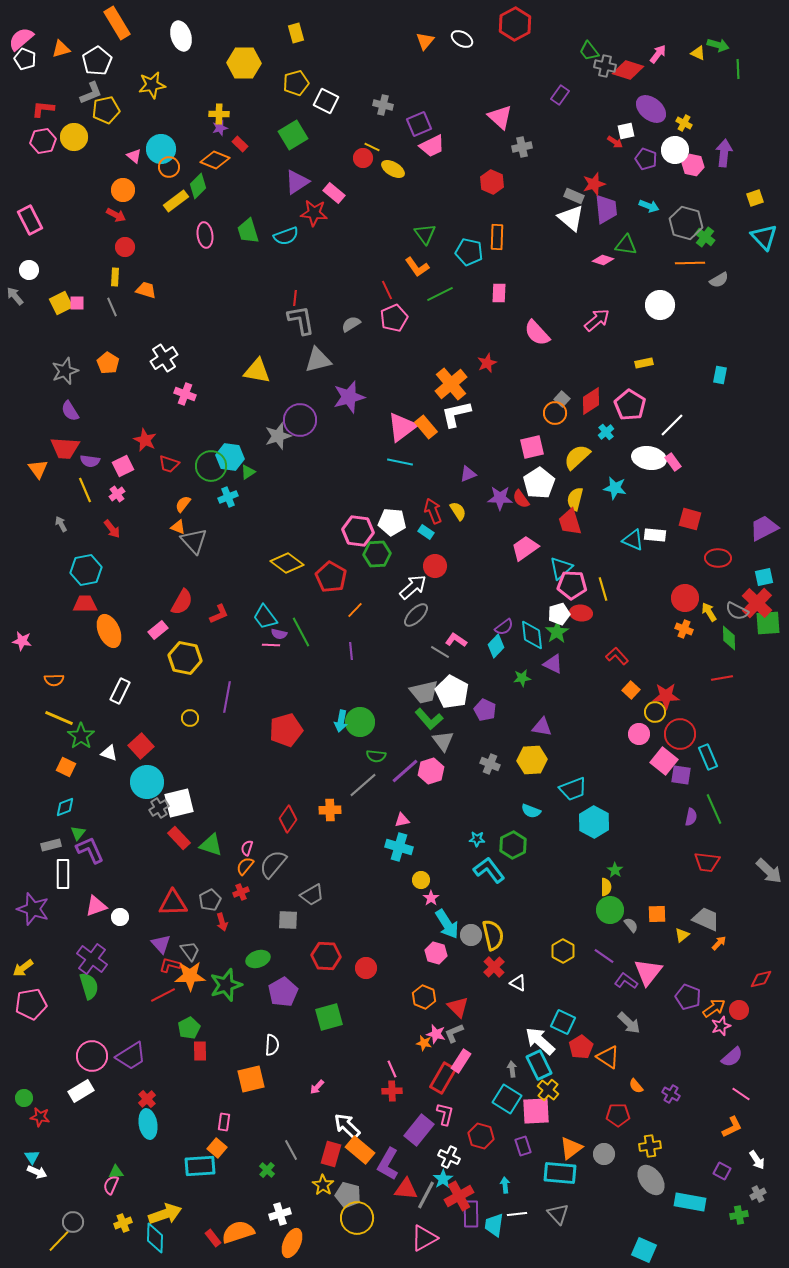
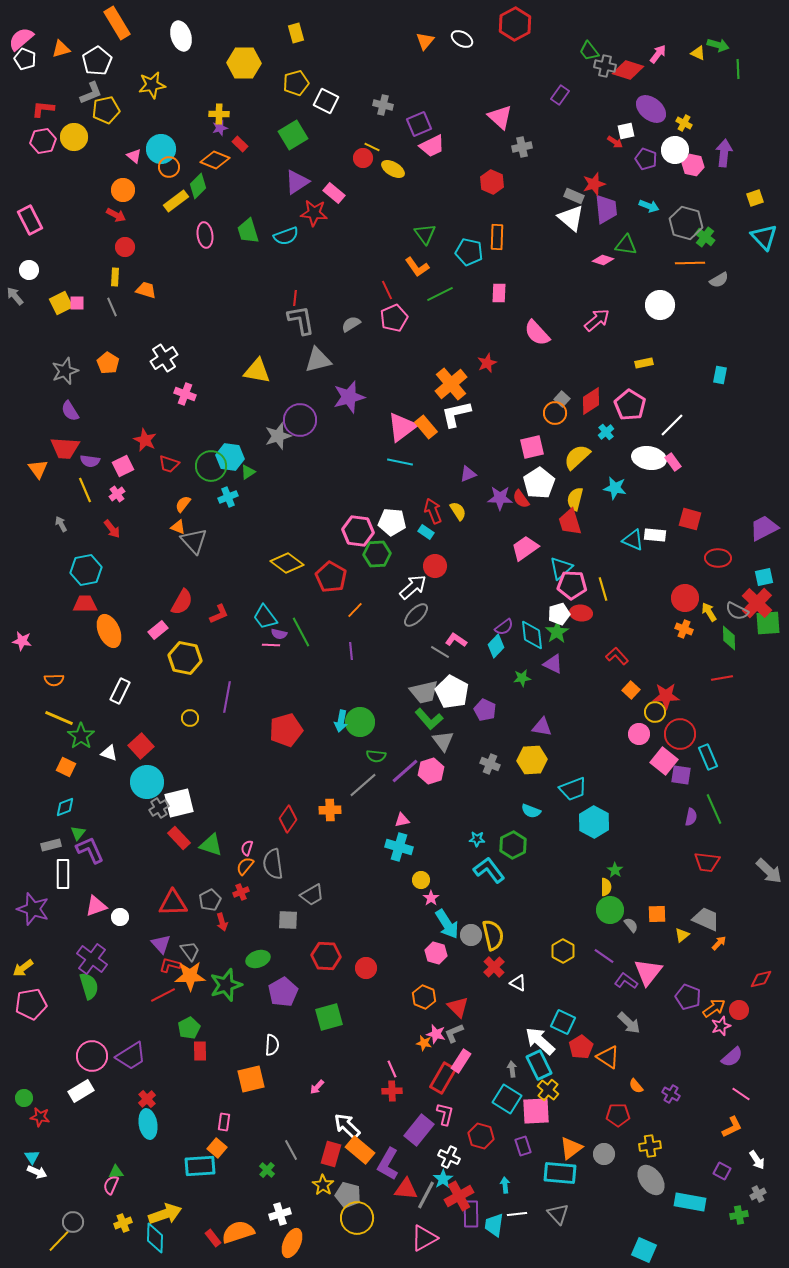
gray semicircle at (273, 864): rotated 48 degrees counterclockwise
